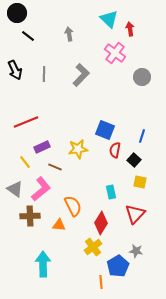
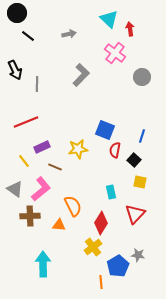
gray arrow: rotated 88 degrees clockwise
gray line: moved 7 px left, 10 px down
yellow line: moved 1 px left, 1 px up
gray star: moved 2 px right, 4 px down
